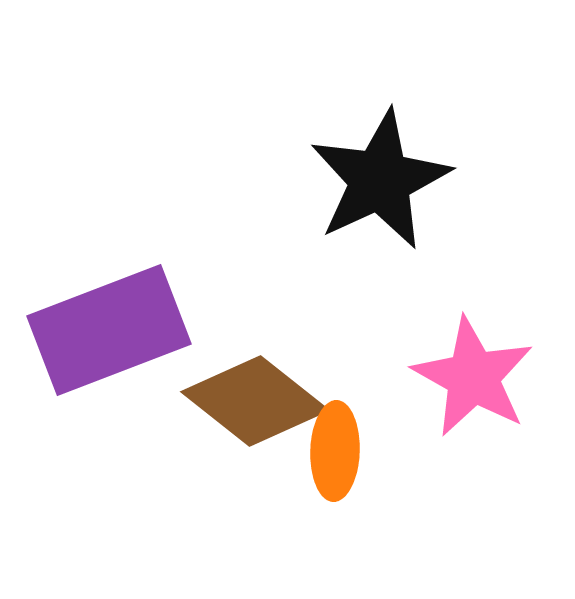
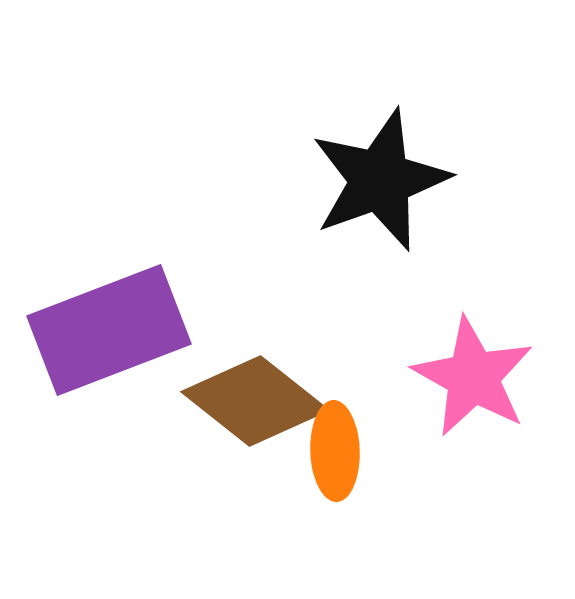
black star: rotated 5 degrees clockwise
orange ellipse: rotated 4 degrees counterclockwise
